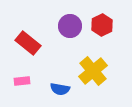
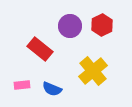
red rectangle: moved 12 px right, 6 px down
pink rectangle: moved 4 px down
blue semicircle: moved 8 px left; rotated 12 degrees clockwise
